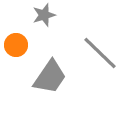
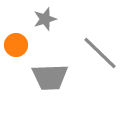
gray star: moved 1 px right, 4 px down
gray trapezoid: rotated 54 degrees clockwise
